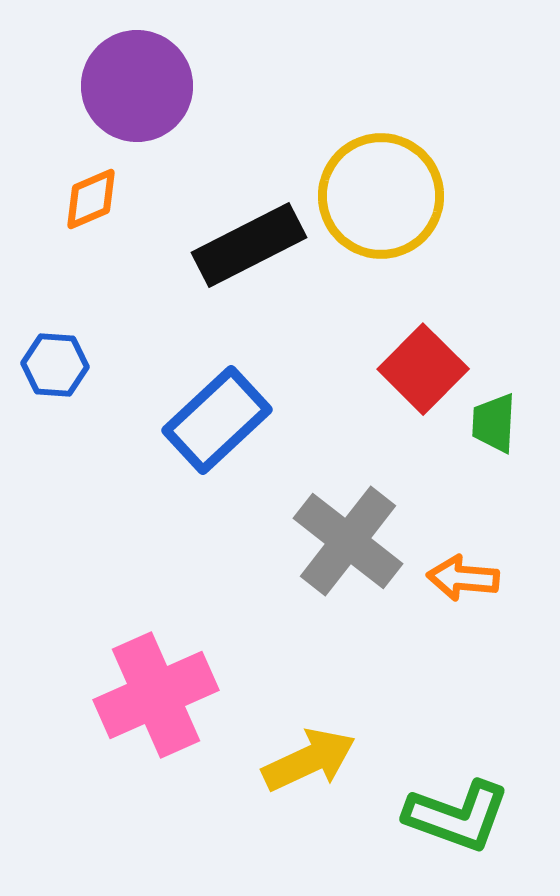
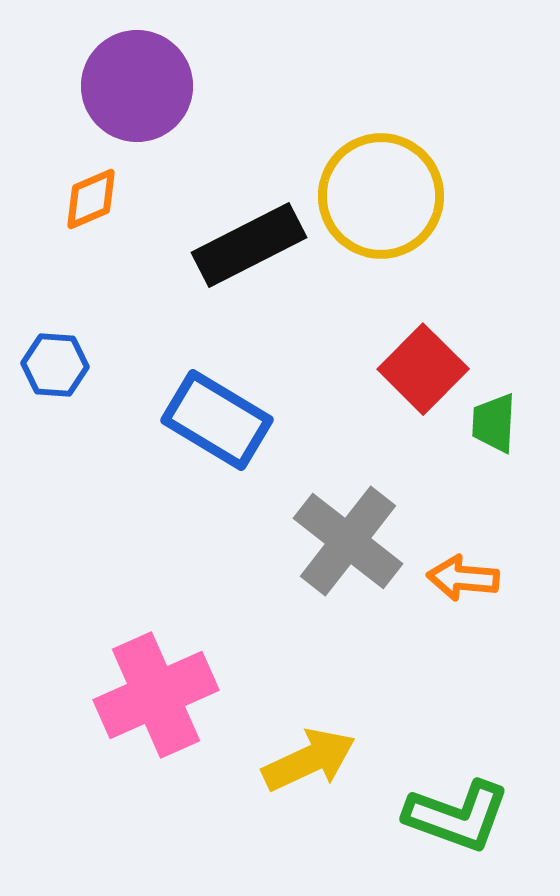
blue rectangle: rotated 74 degrees clockwise
